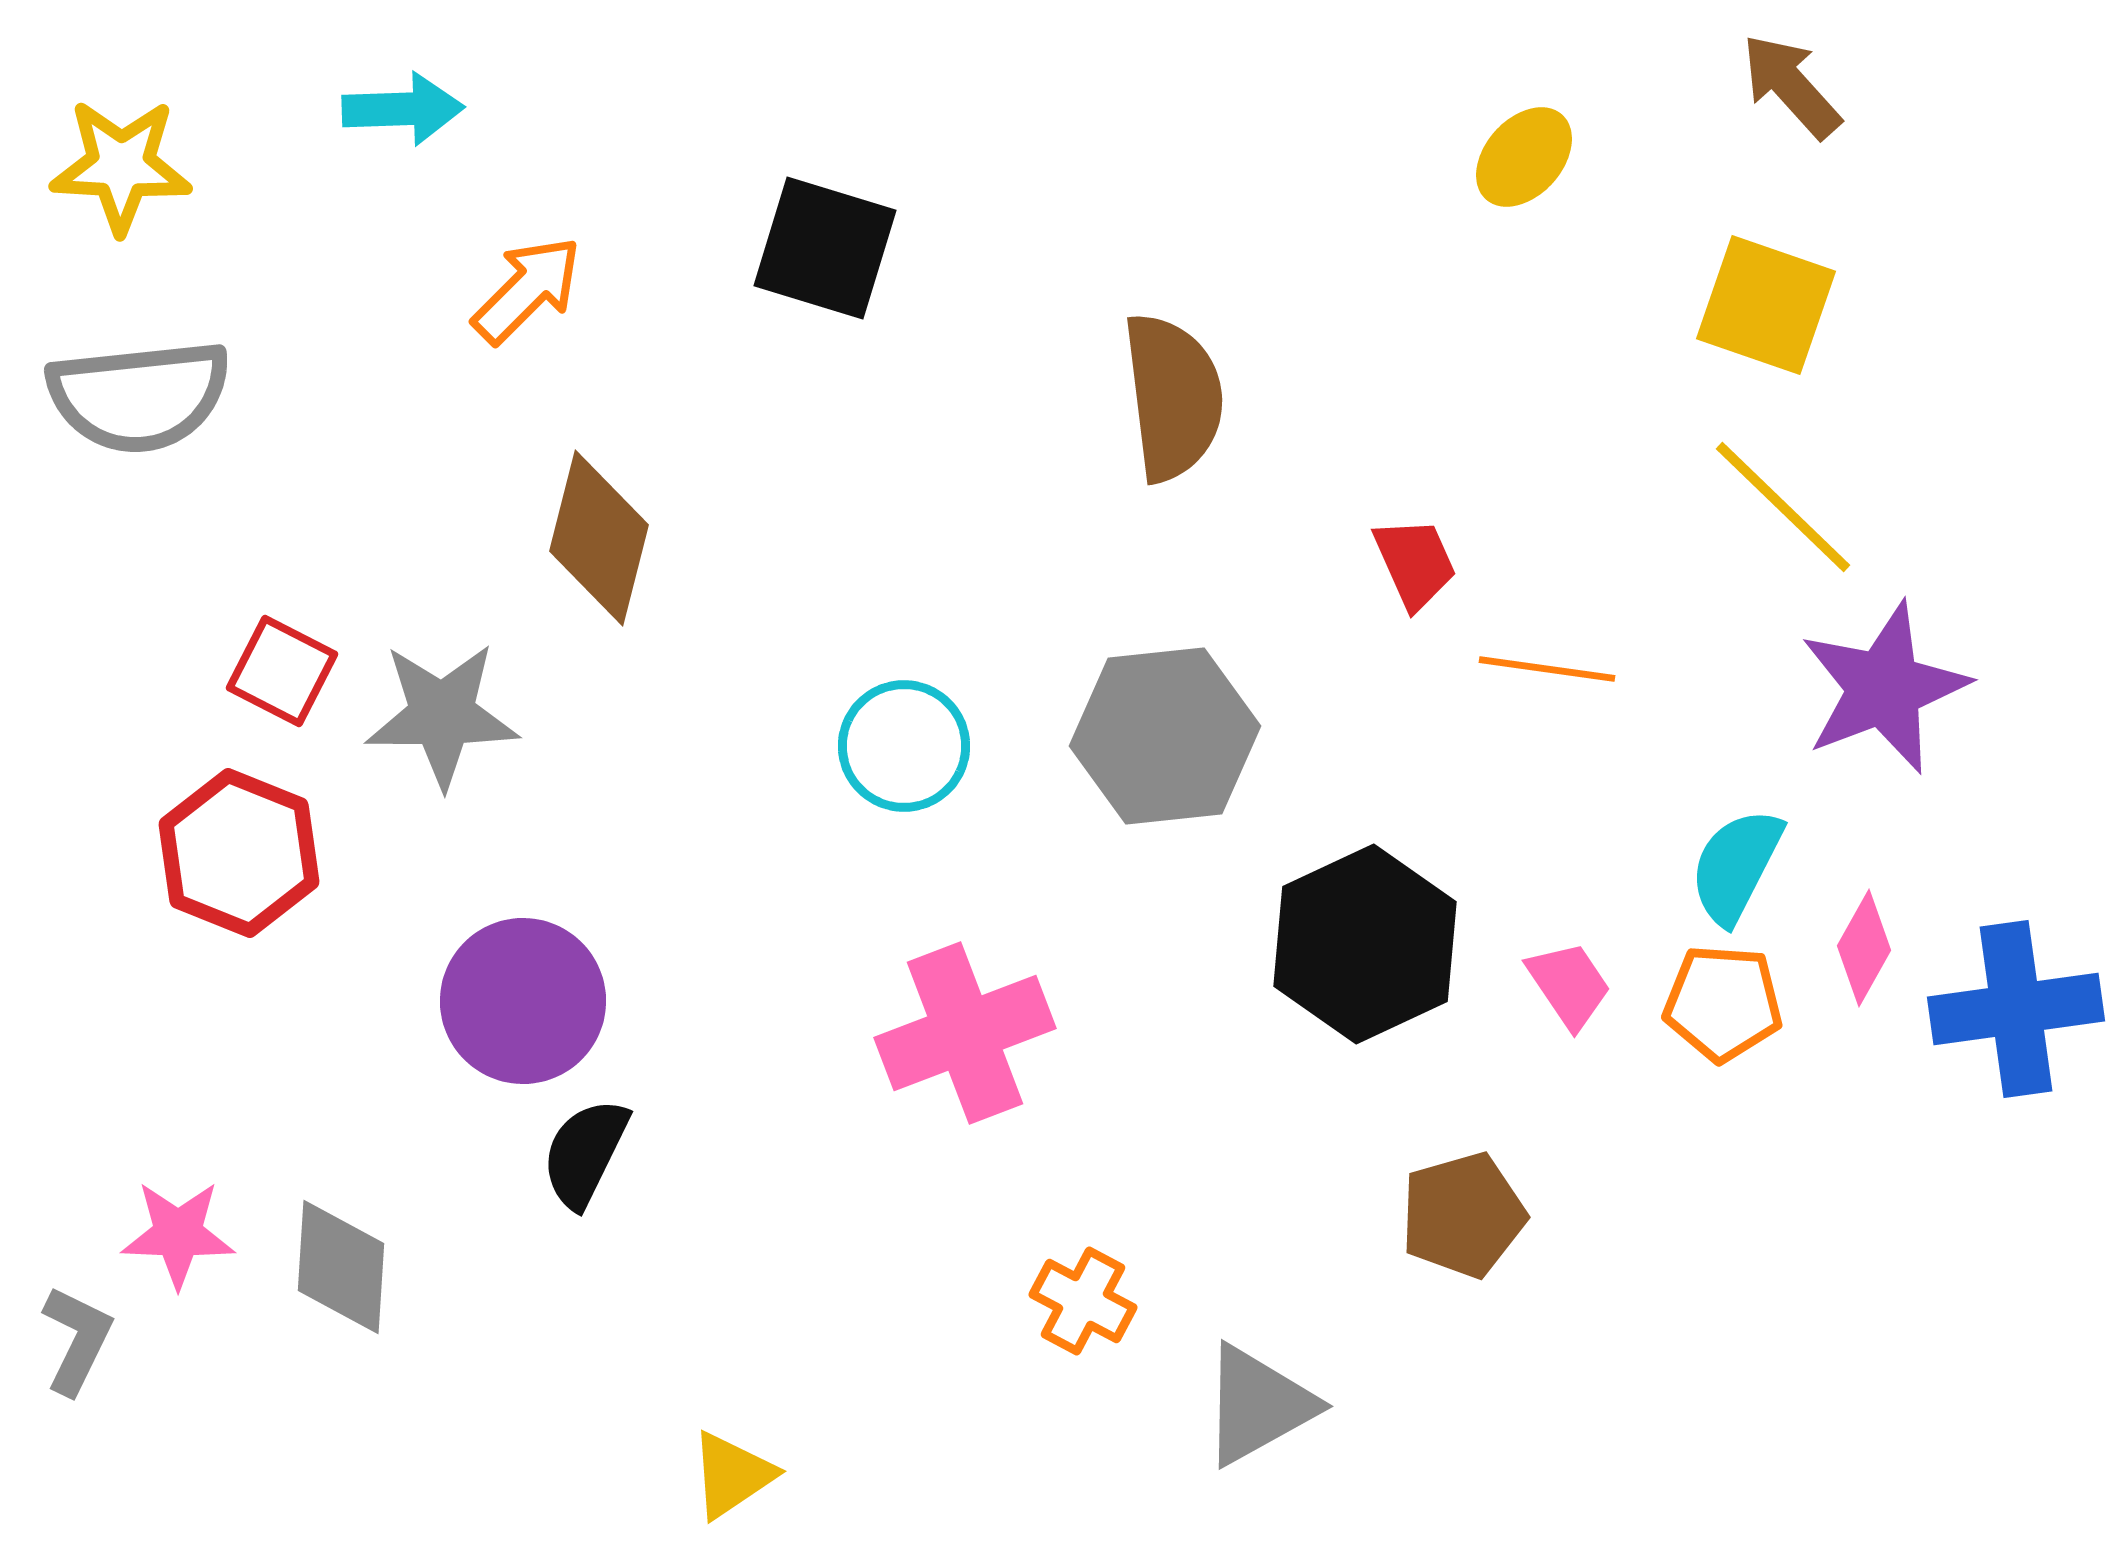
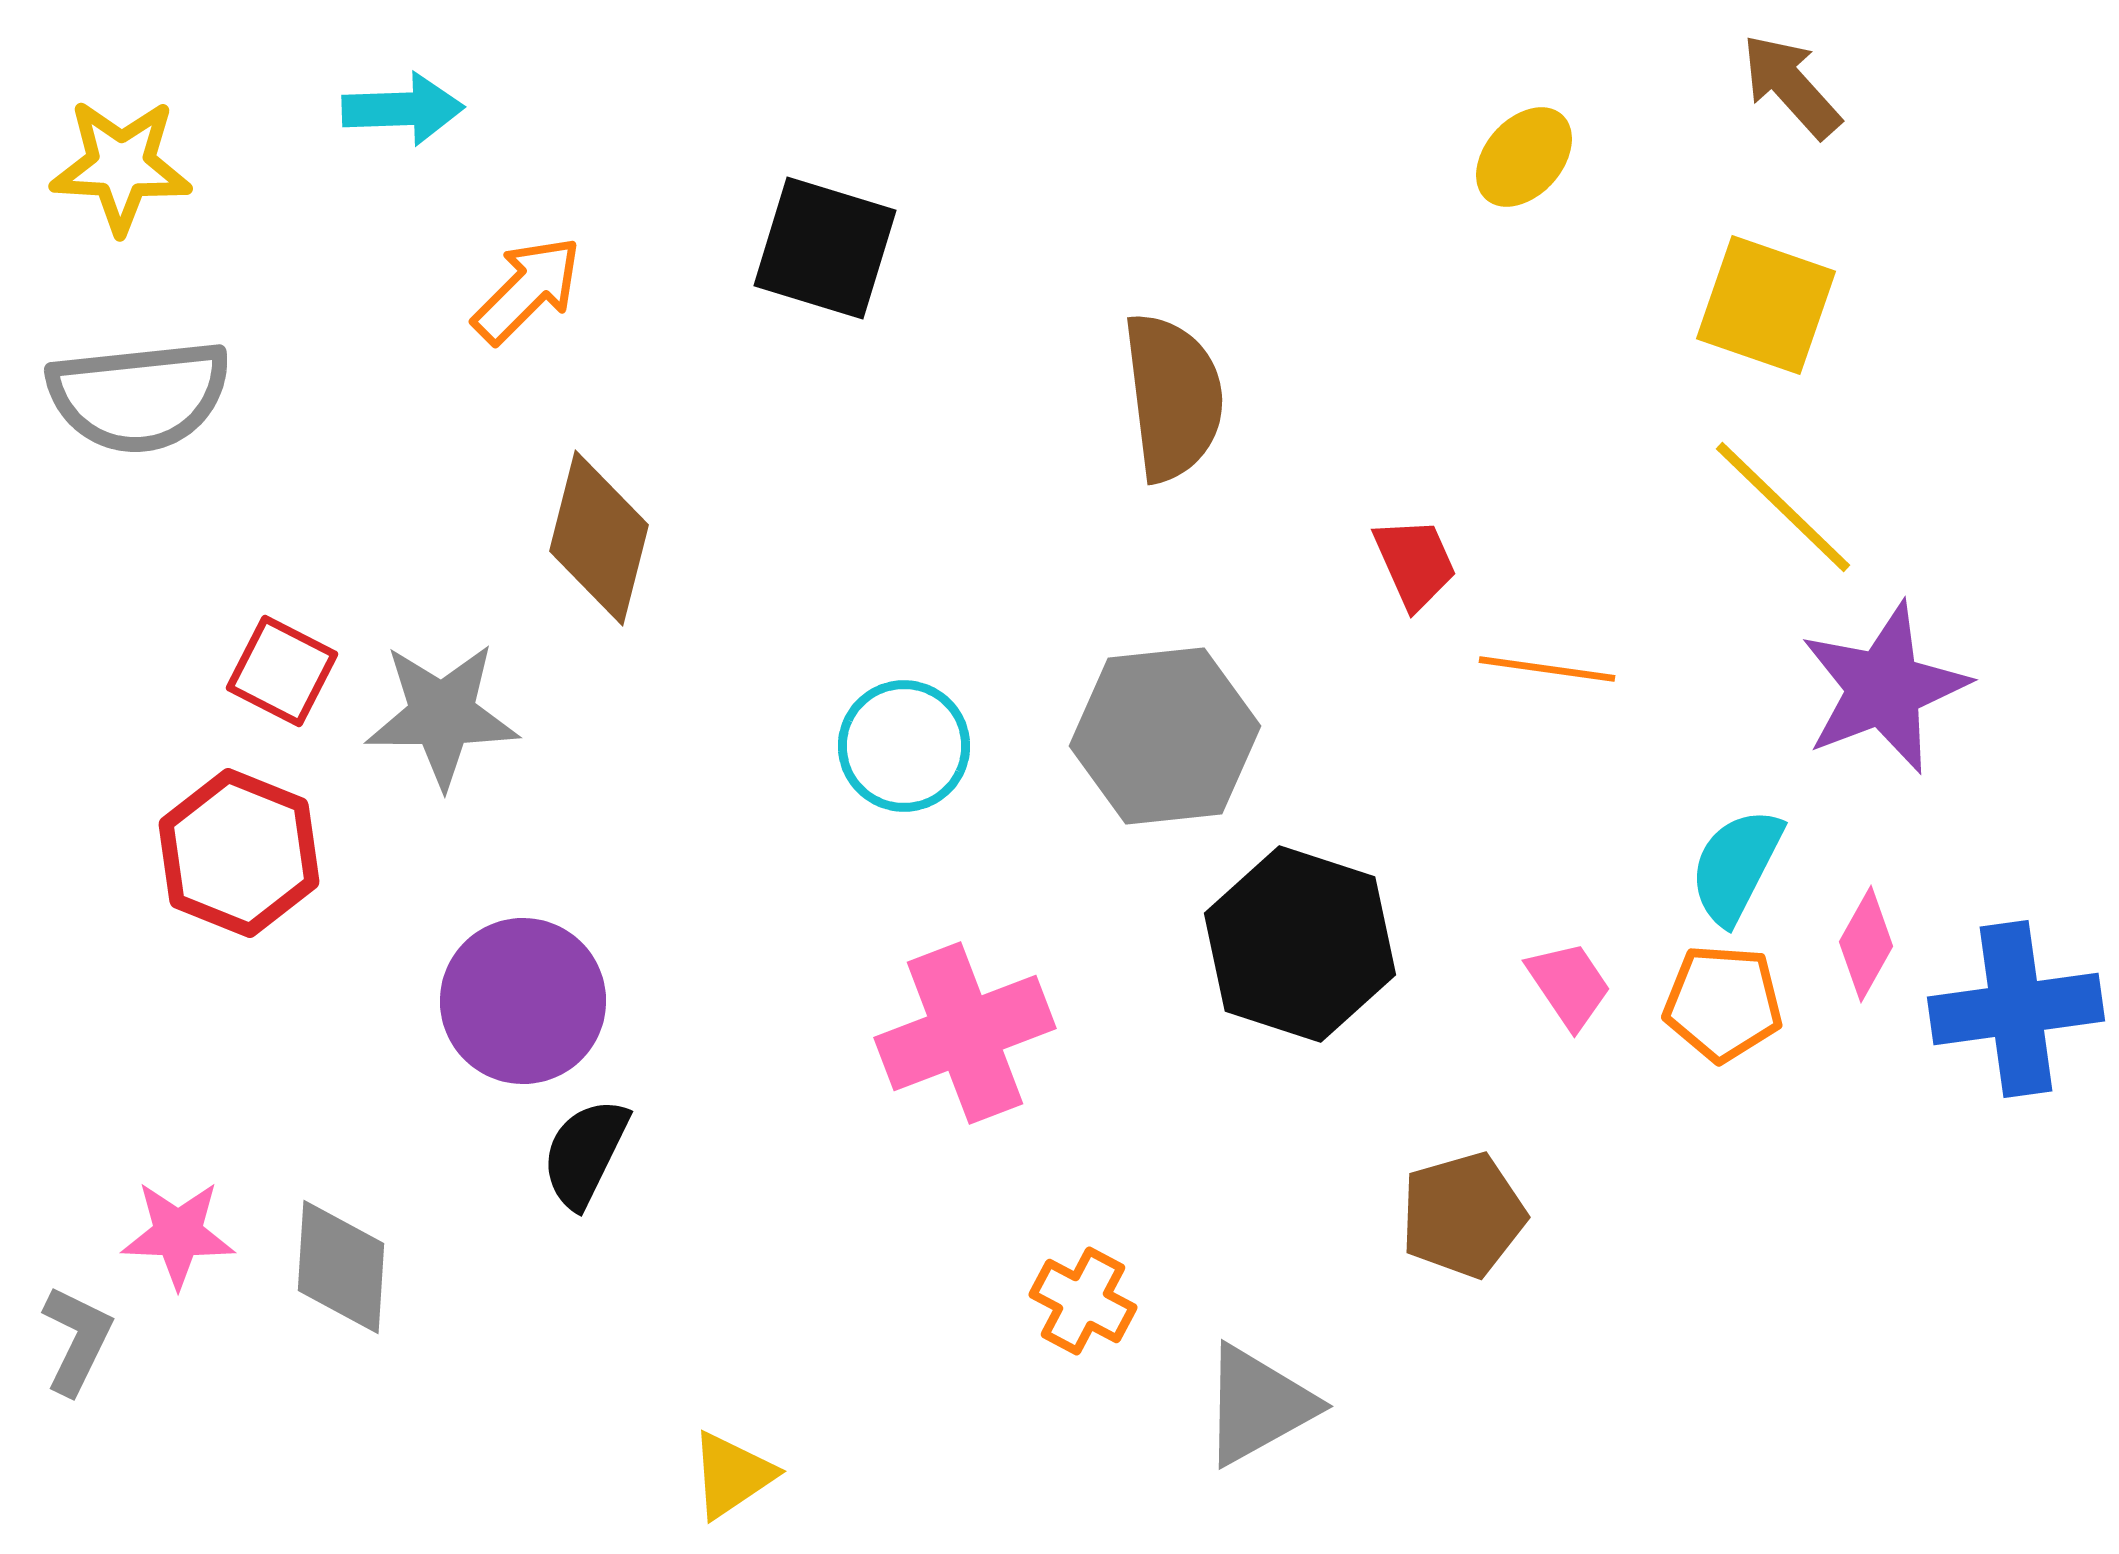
black hexagon: moved 65 px left; rotated 17 degrees counterclockwise
pink diamond: moved 2 px right, 4 px up
